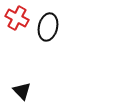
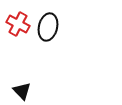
red cross: moved 1 px right, 6 px down
